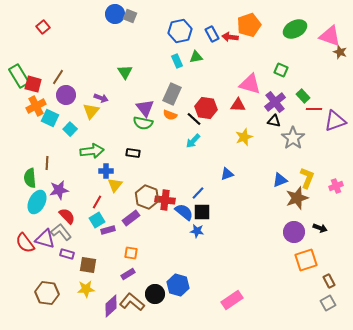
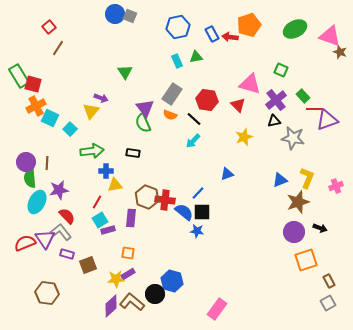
red square at (43, 27): moved 6 px right
blue hexagon at (180, 31): moved 2 px left, 4 px up
brown line at (58, 77): moved 29 px up
gray rectangle at (172, 94): rotated 10 degrees clockwise
purple circle at (66, 95): moved 40 px left, 67 px down
purple cross at (275, 102): moved 1 px right, 2 px up
red triangle at (238, 105): rotated 42 degrees clockwise
red hexagon at (206, 108): moved 1 px right, 8 px up
black triangle at (274, 121): rotated 24 degrees counterclockwise
purple triangle at (335, 121): moved 8 px left, 1 px up
green semicircle at (143, 123): rotated 54 degrees clockwise
gray star at (293, 138): rotated 25 degrees counterclockwise
yellow triangle at (115, 185): rotated 42 degrees clockwise
brown star at (297, 198): moved 1 px right, 4 px down
purple rectangle at (131, 218): rotated 48 degrees counterclockwise
cyan square at (97, 220): moved 3 px right
purple triangle at (45, 239): rotated 40 degrees clockwise
red semicircle at (25, 243): rotated 105 degrees clockwise
orange square at (131, 253): moved 3 px left
brown square at (88, 265): rotated 30 degrees counterclockwise
blue hexagon at (178, 285): moved 6 px left, 4 px up
yellow star at (86, 289): moved 30 px right, 10 px up
pink rectangle at (232, 300): moved 15 px left, 9 px down; rotated 20 degrees counterclockwise
